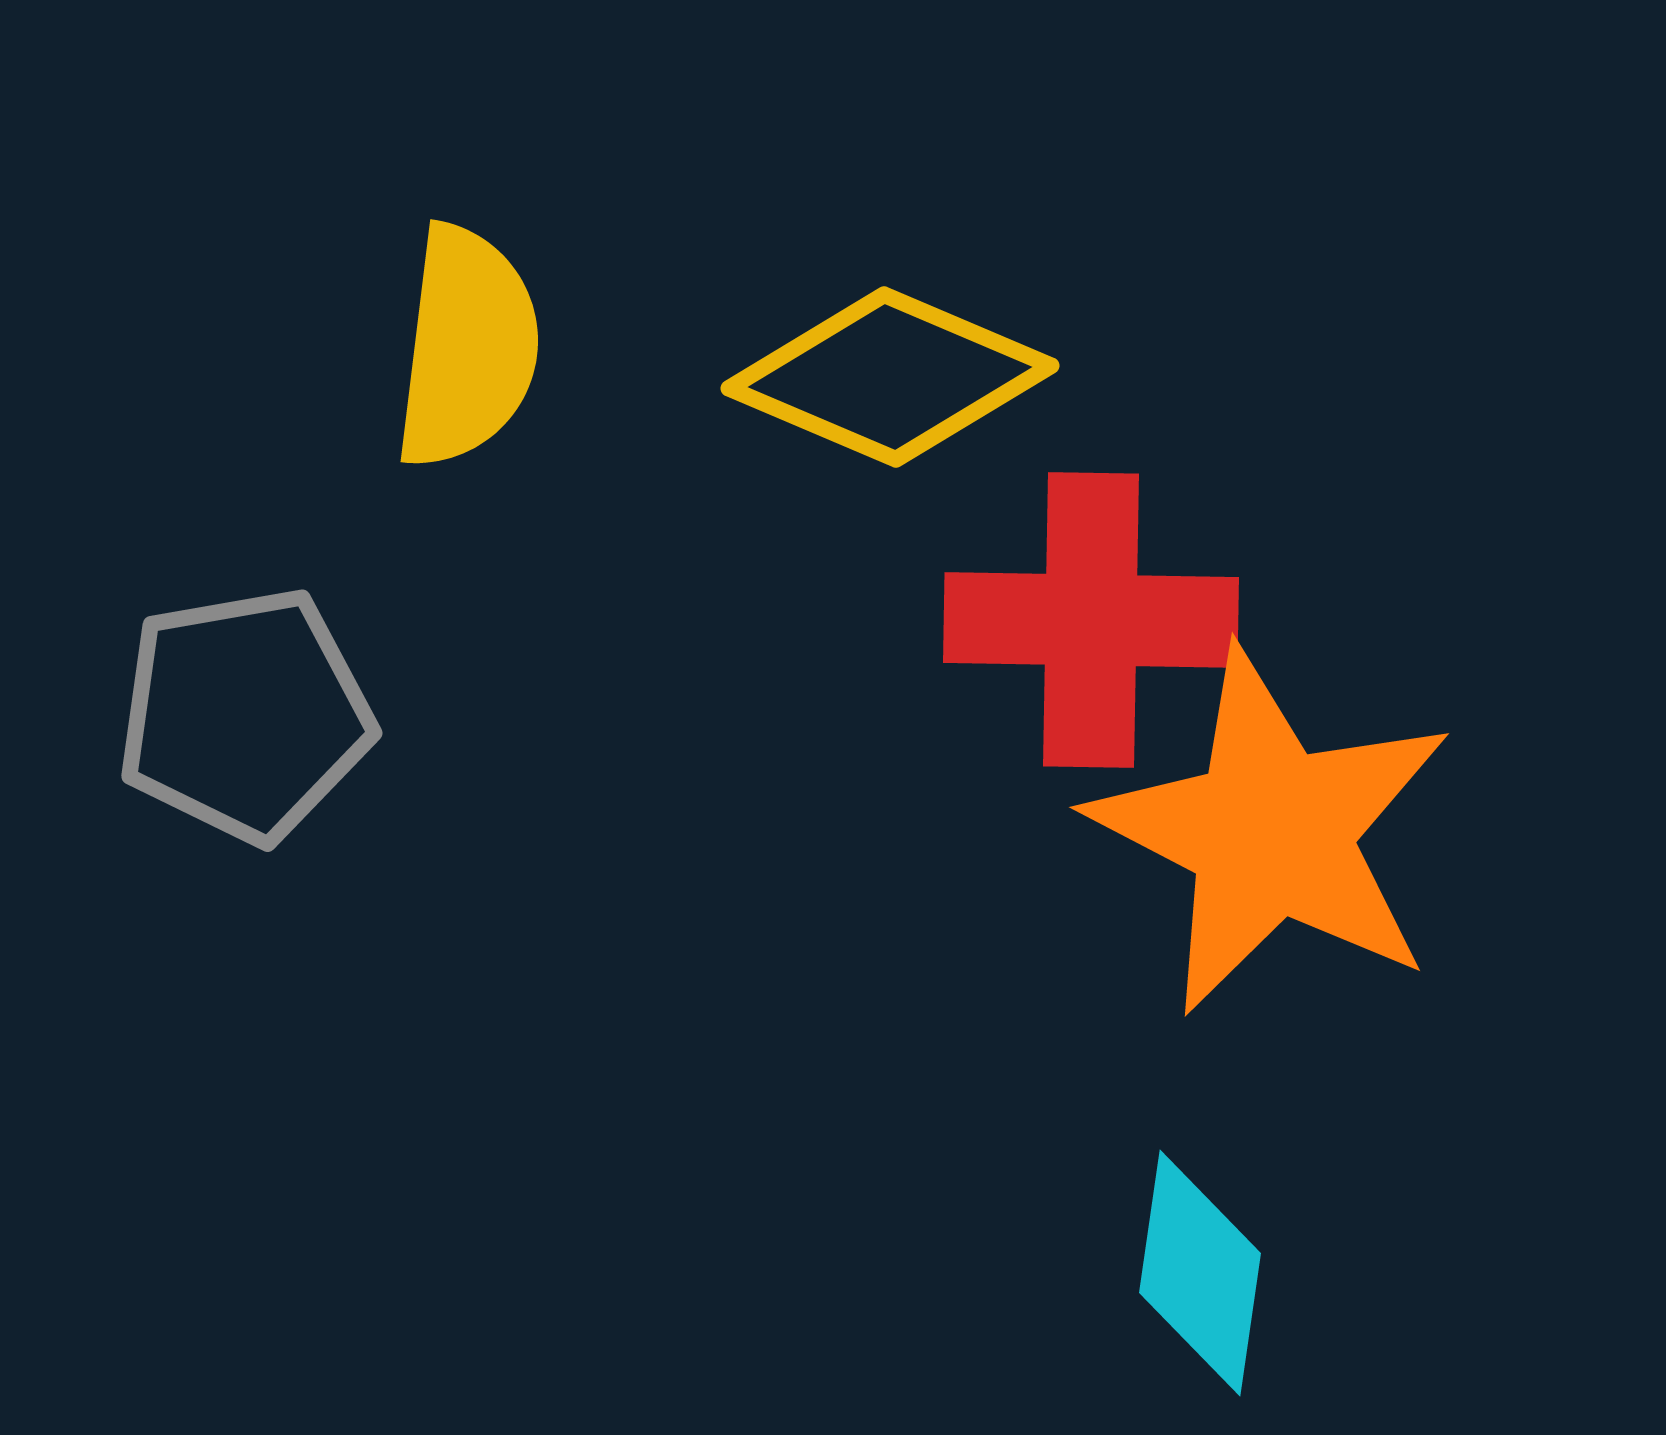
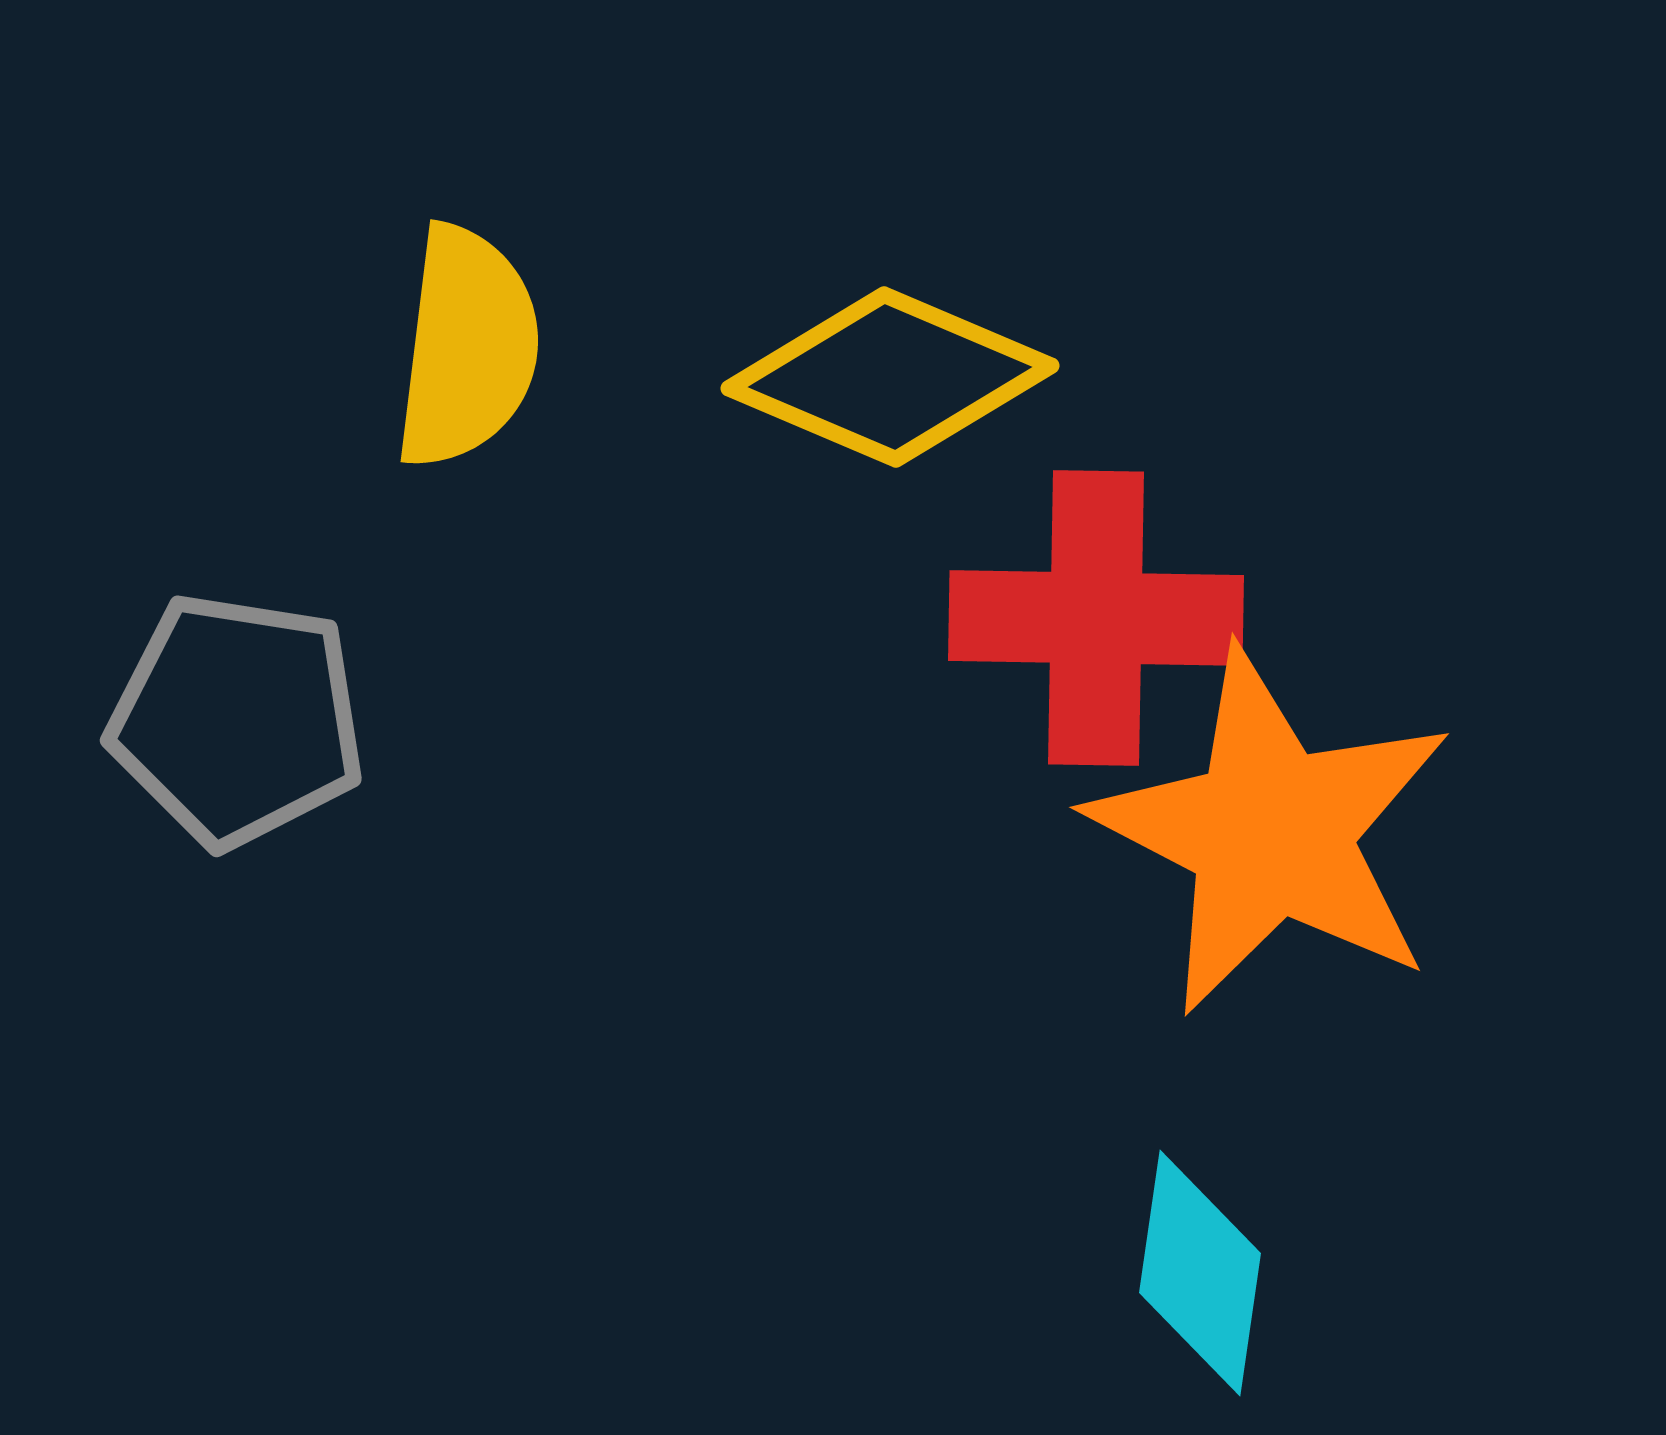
red cross: moved 5 px right, 2 px up
gray pentagon: moved 8 px left, 5 px down; rotated 19 degrees clockwise
